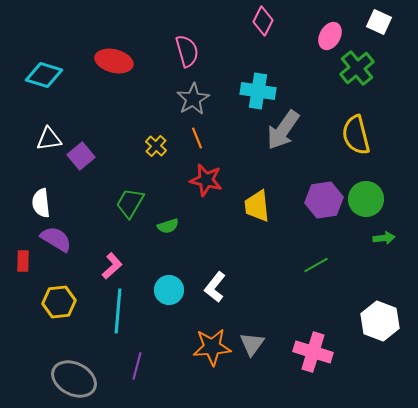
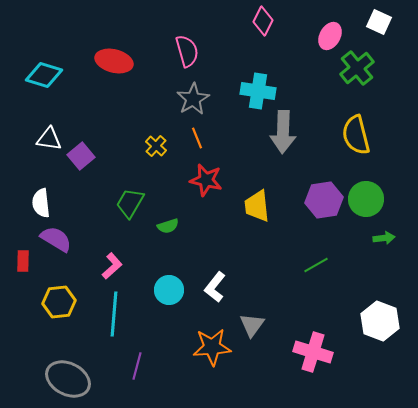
gray arrow: moved 2 px down; rotated 33 degrees counterclockwise
white triangle: rotated 16 degrees clockwise
cyan line: moved 4 px left, 3 px down
gray triangle: moved 19 px up
gray ellipse: moved 6 px left
